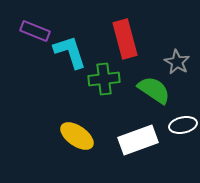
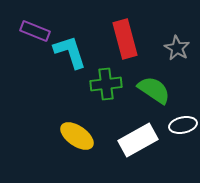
gray star: moved 14 px up
green cross: moved 2 px right, 5 px down
white rectangle: rotated 9 degrees counterclockwise
